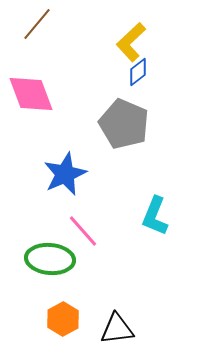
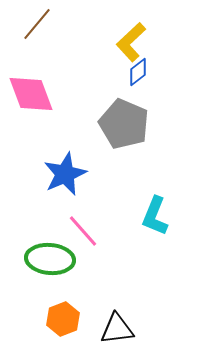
orange hexagon: rotated 8 degrees clockwise
